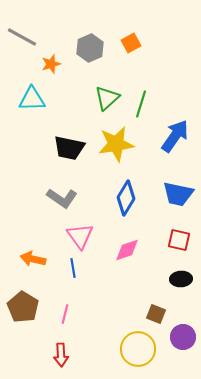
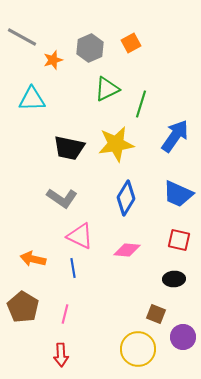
orange star: moved 2 px right, 4 px up
green triangle: moved 9 px up; rotated 16 degrees clockwise
blue trapezoid: rotated 12 degrees clockwise
pink triangle: rotated 28 degrees counterclockwise
pink diamond: rotated 24 degrees clockwise
black ellipse: moved 7 px left
